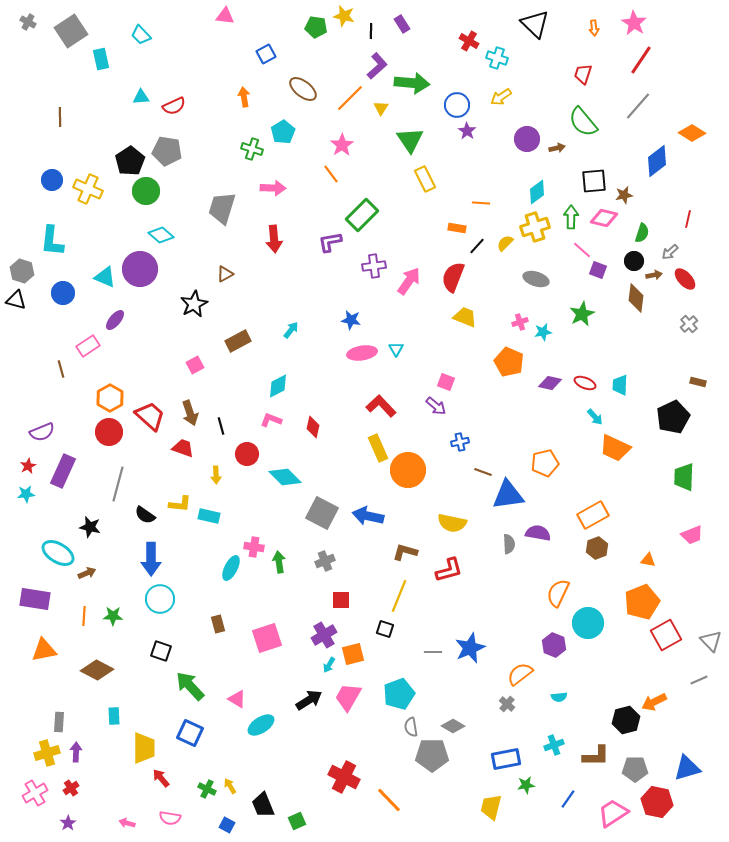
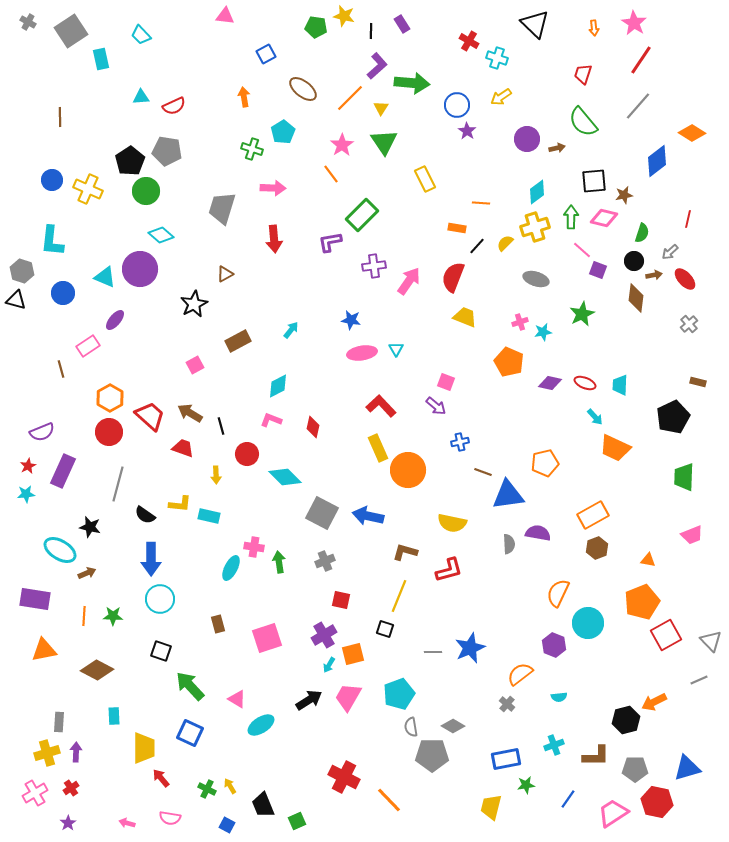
green triangle at (410, 140): moved 26 px left, 2 px down
brown arrow at (190, 413): rotated 140 degrees clockwise
cyan ellipse at (58, 553): moved 2 px right, 3 px up
red square at (341, 600): rotated 12 degrees clockwise
